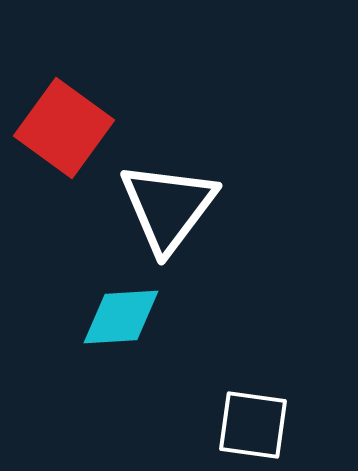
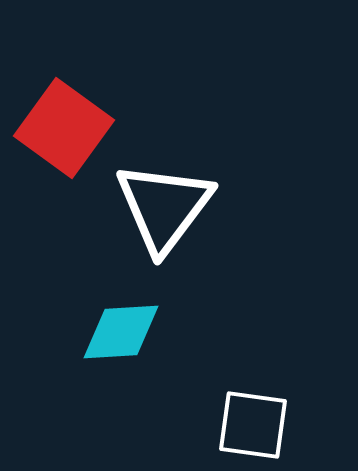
white triangle: moved 4 px left
cyan diamond: moved 15 px down
